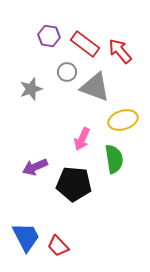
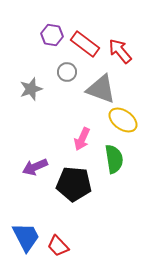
purple hexagon: moved 3 px right, 1 px up
gray triangle: moved 6 px right, 2 px down
yellow ellipse: rotated 52 degrees clockwise
